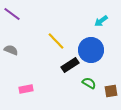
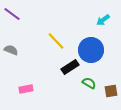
cyan arrow: moved 2 px right, 1 px up
black rectangle: moved 2 px down
